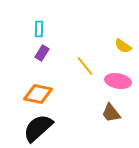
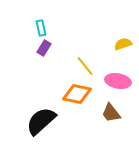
cyan rectangle: moved 2 px right, 1 px up; rotated 14 degrees counterclockwise
yellow semicircle: moved 2 px up; rotated 126 degrees clockwise
purple rectangle: moved 2 px right, 5 px up
orange diamond: moved 39 px right
black semicircle: moved 3 px right, 7 px up
